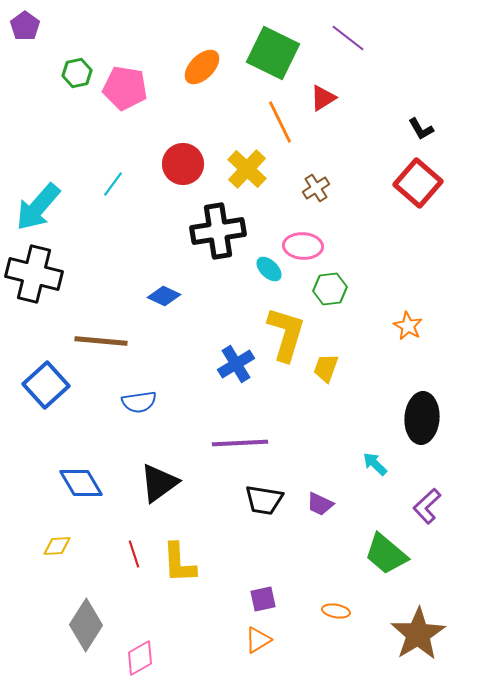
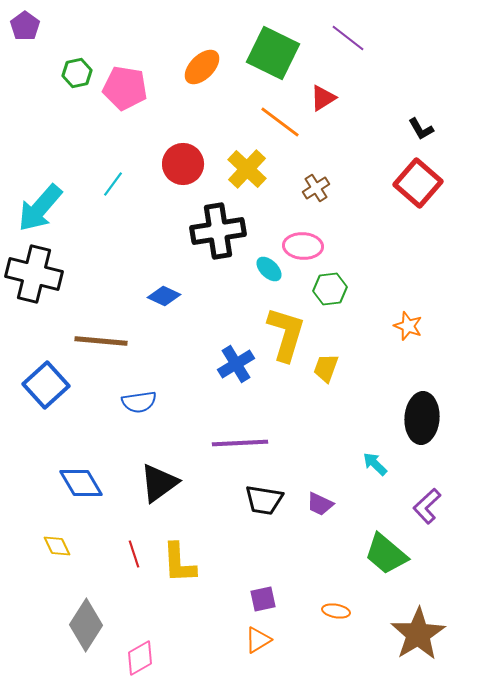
orange line at (280, 122): rotated 27 degrees counterclockwise
cyan arrow at (38, 207): moved 2 px right, 1 px down
orange star at (408, 326): rotated 8 degrees counterclockwise
yellow diamond at (57, 546): rotated 68 degrees clockwise
